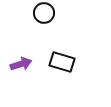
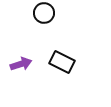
black rectangle: rotated 10 degrees clockwise
